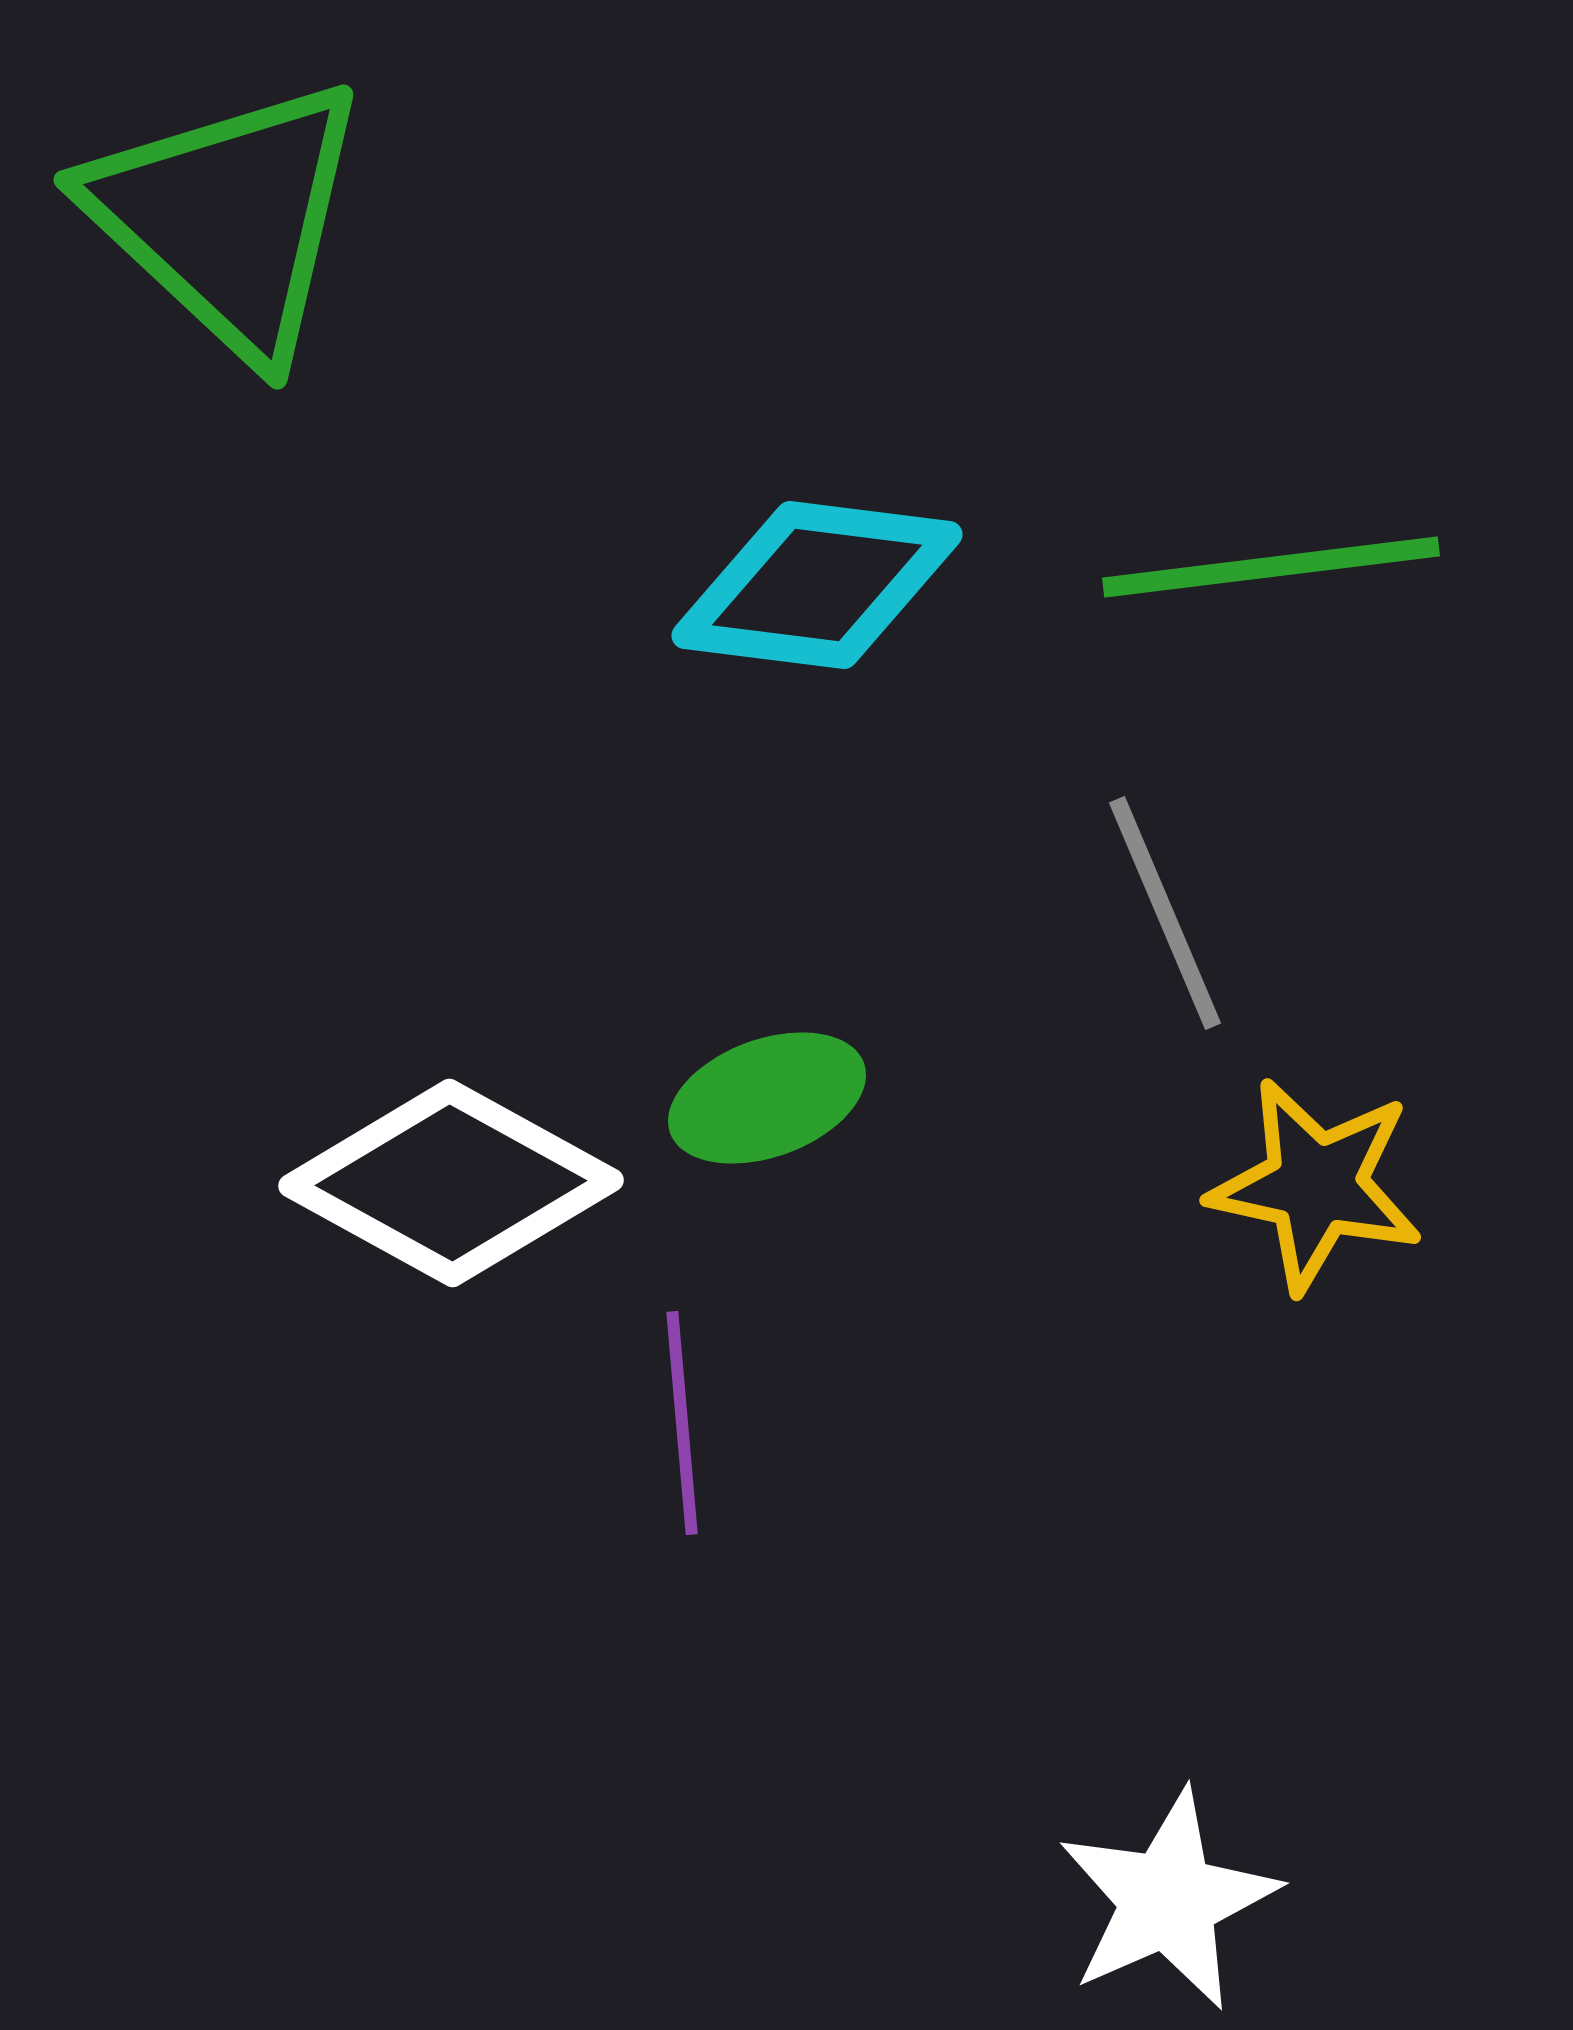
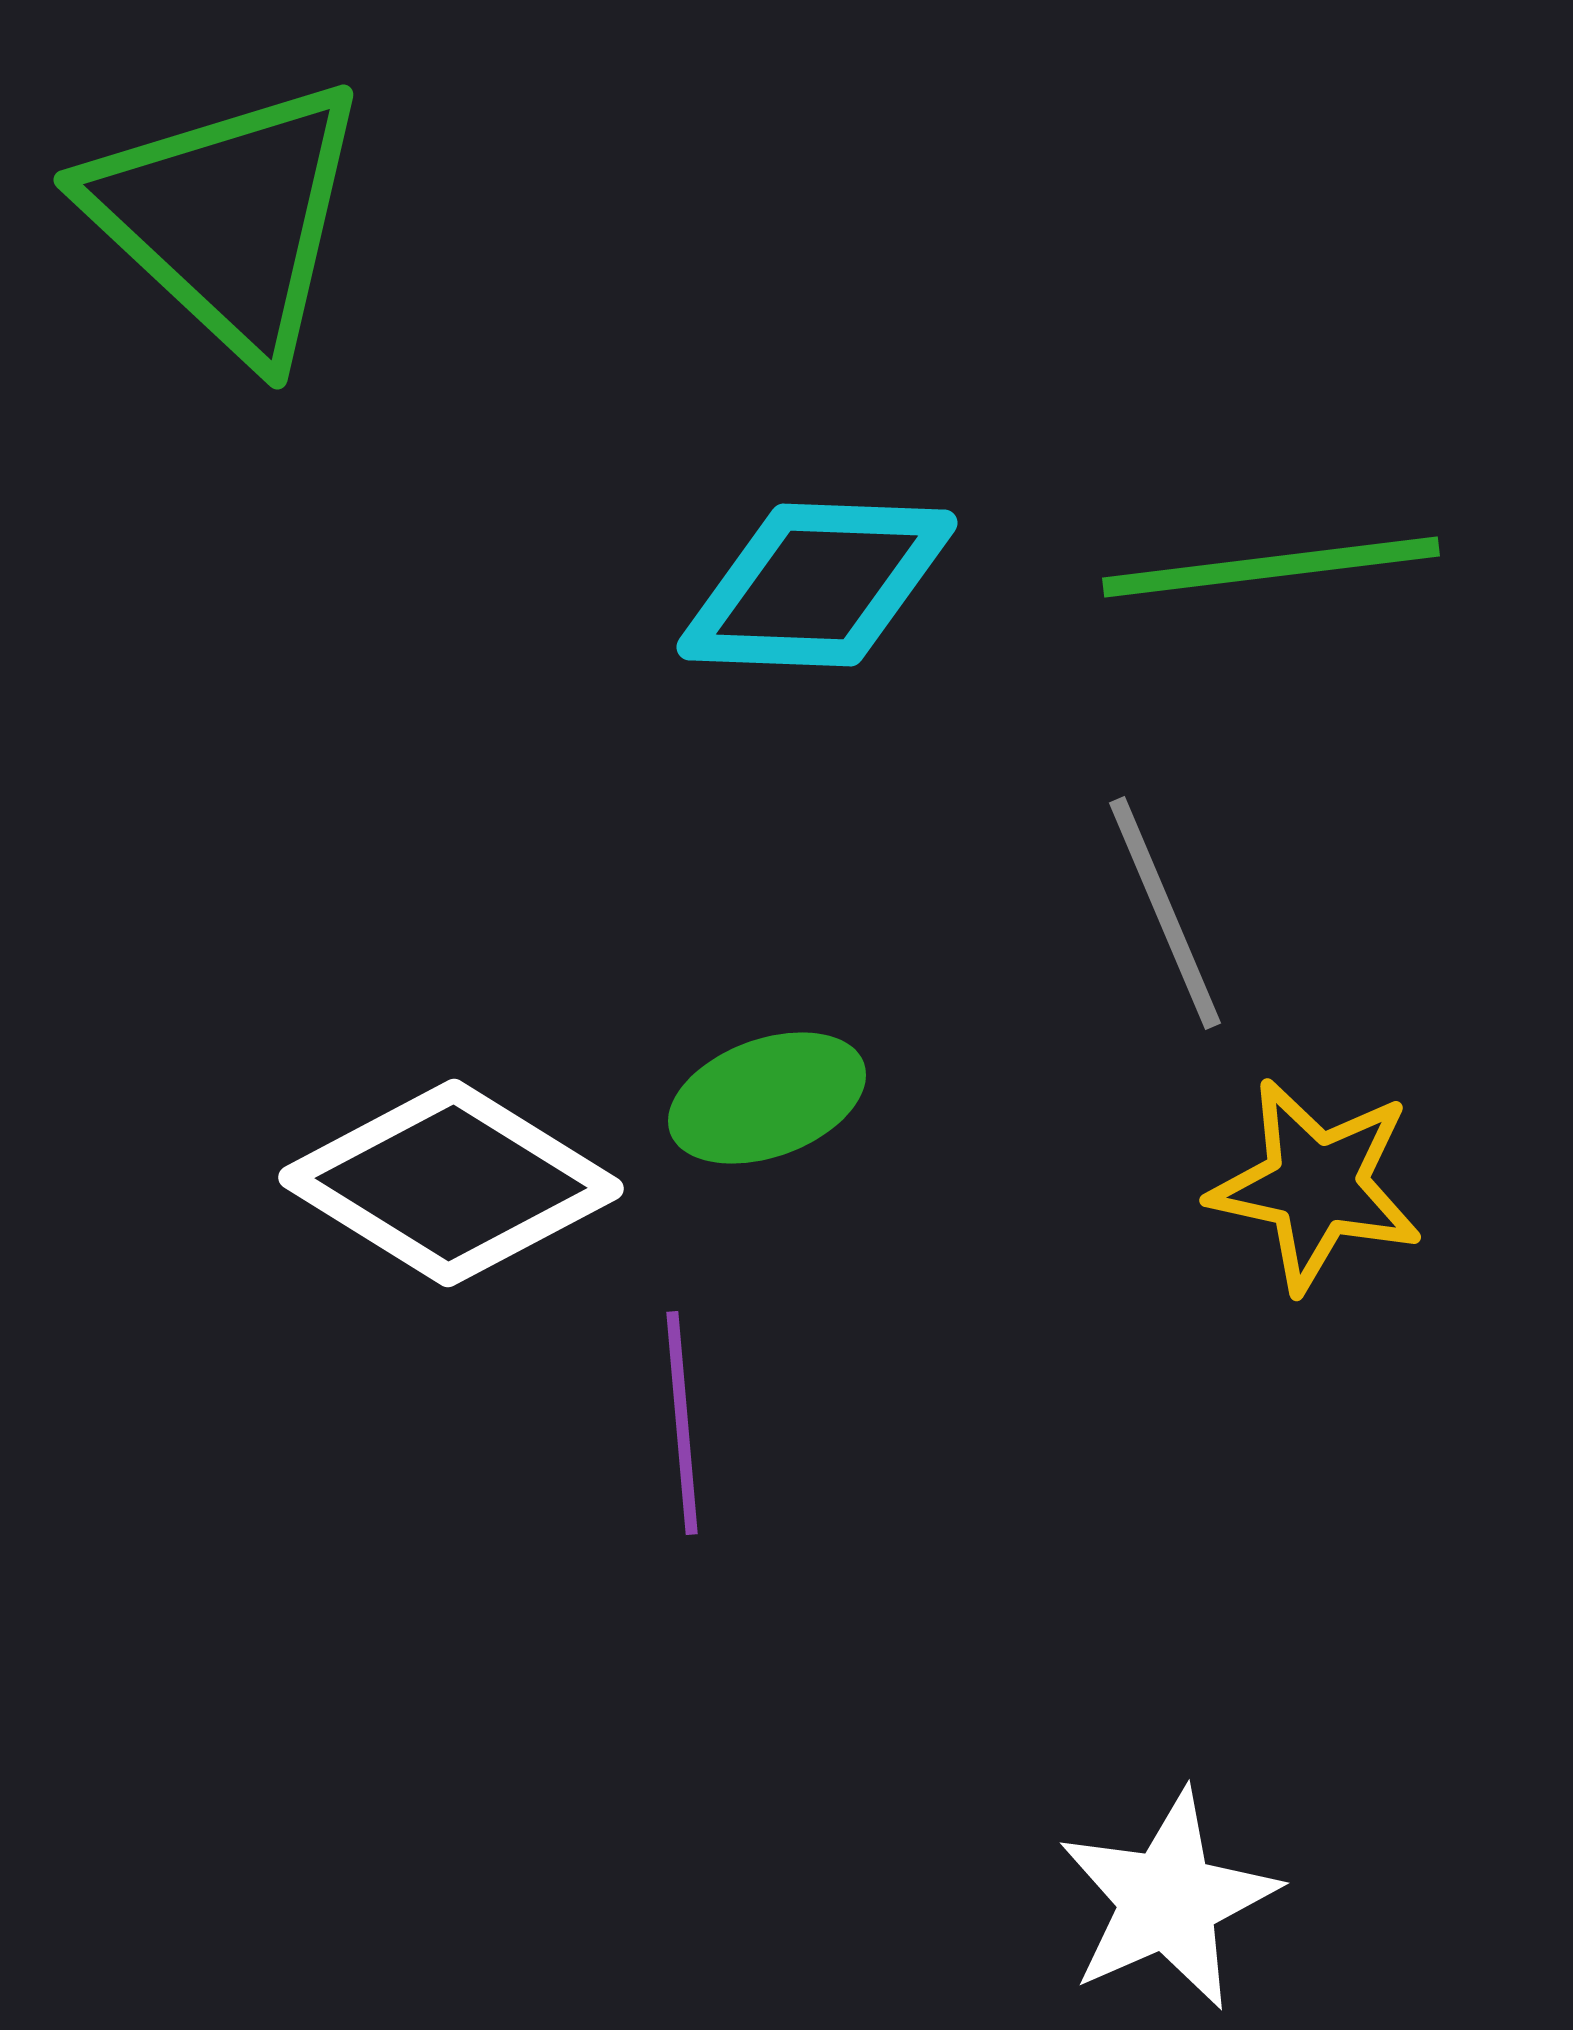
cyan diamond: rotated 5 degrees counterclockwise
white diamond: rotated 3 degrees clockwise
